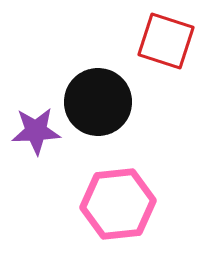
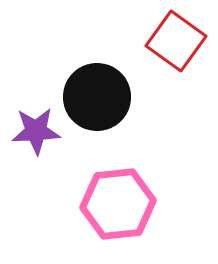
red square: moved 10 px right; rotated 18 degrees clockwise
black circle: moved 1 px left, 5 px up
